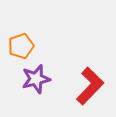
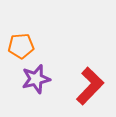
orange pentagon: rotated 15 degrees clockwise
